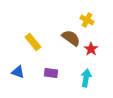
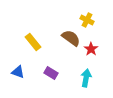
purple rectangle: rotated 24 degrees clockwise
